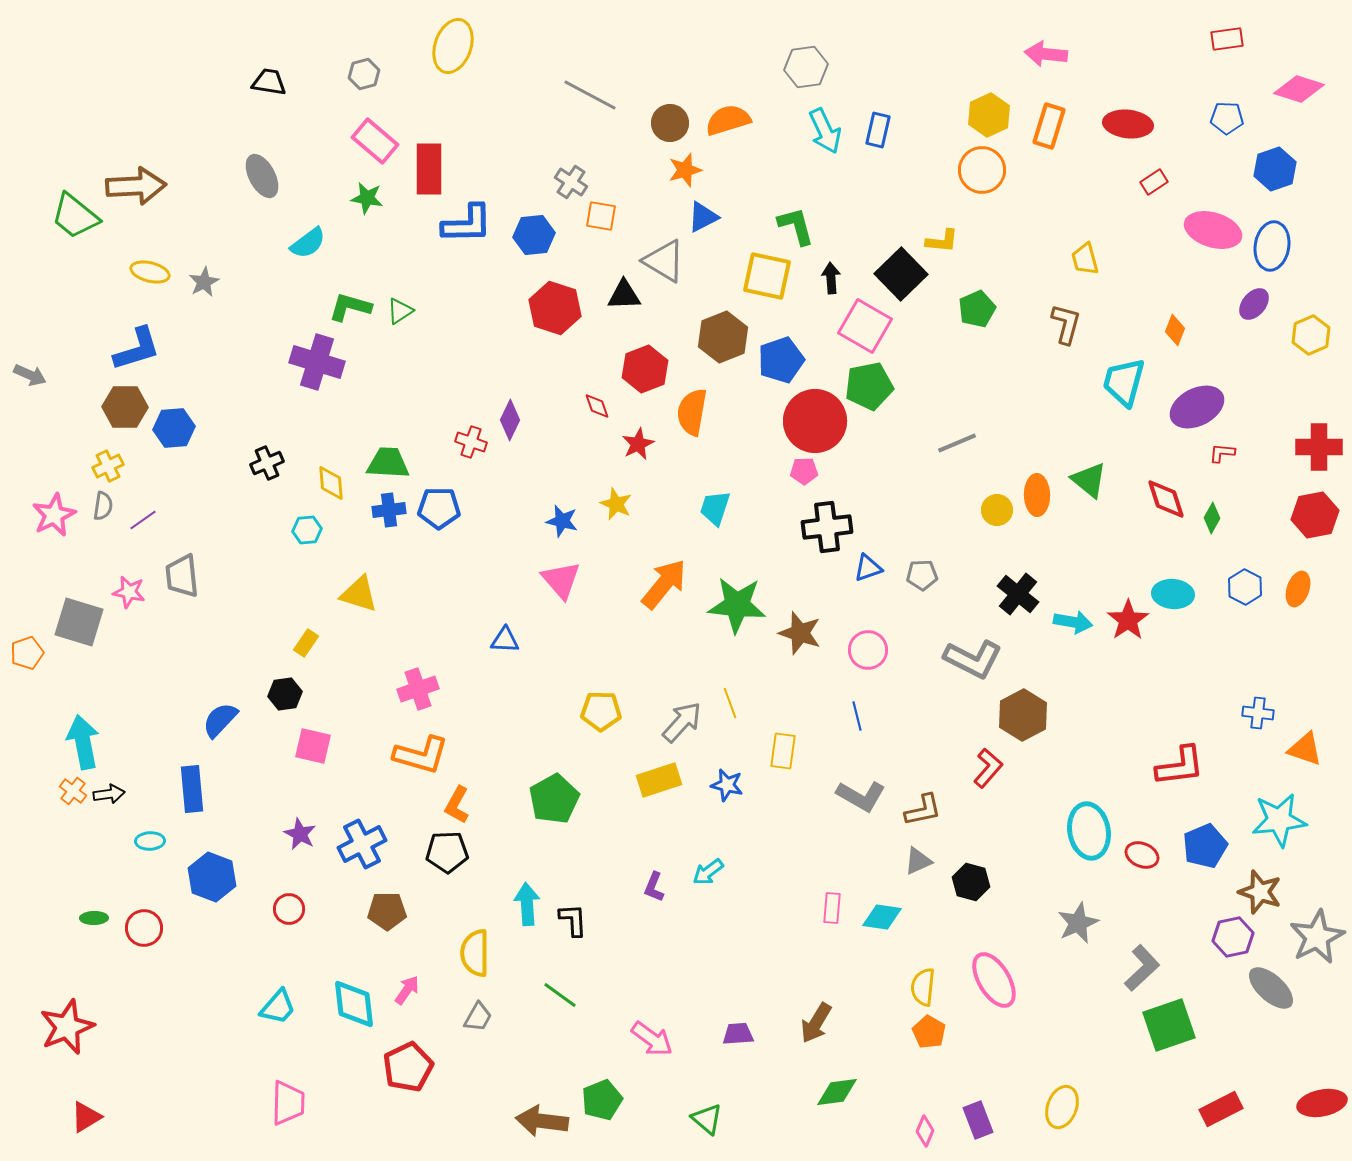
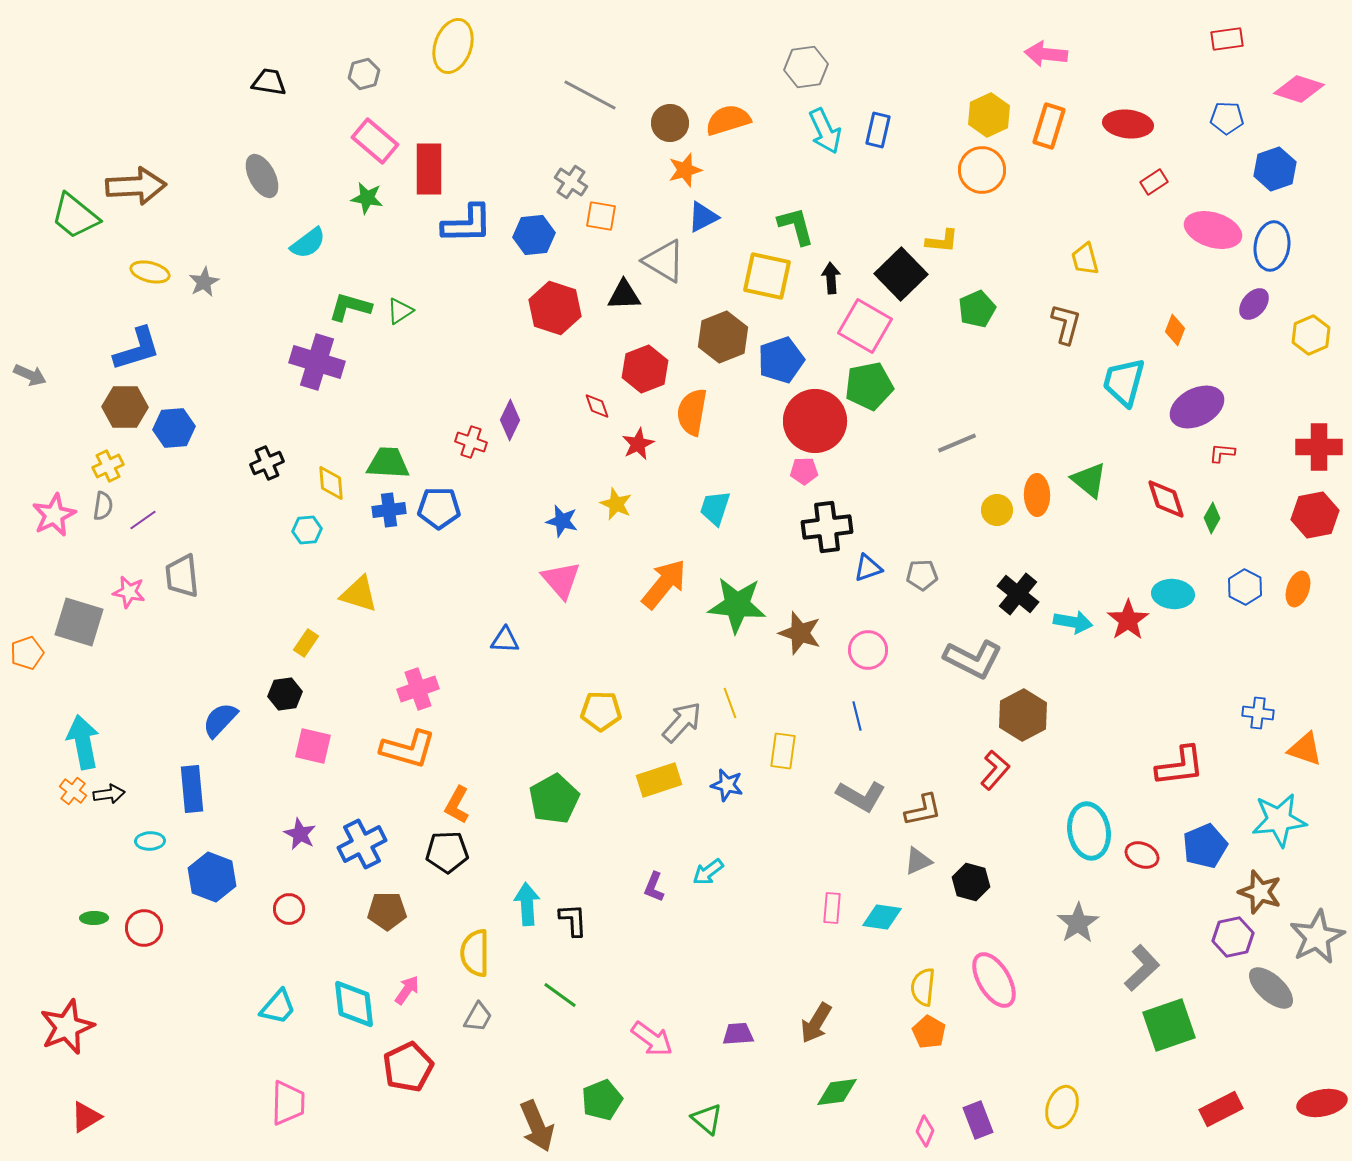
orange L-shape at (421, 755): moved 13 px left, 6 px up
red L-shape at (988, 768): moved 7 px right, 2 px down
gray star at (1078, 923): rotated 9 degrees counterclockwise
brown arrow at (542, 1121): moved 5 px left, 5 px down; rotated 120 degrees counterclockwise
